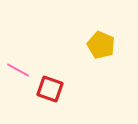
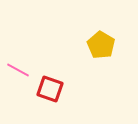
yellow pentagon: rotated 8 degrees clockwise
